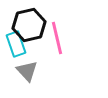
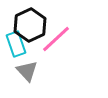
black hexagon: moved 1 px right; rotated 12 degrees counterclockwise
pink line: moved 1 px left, 1 px down; rotated 60 degrees clockwise
